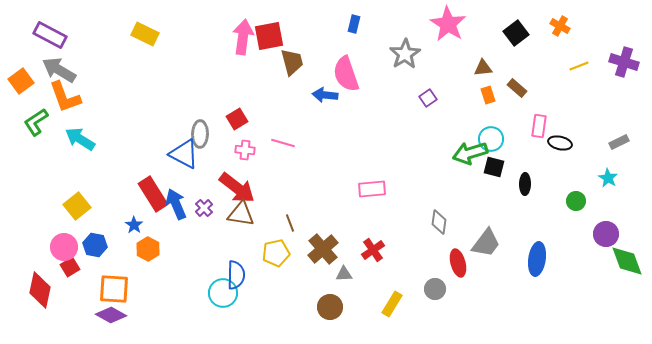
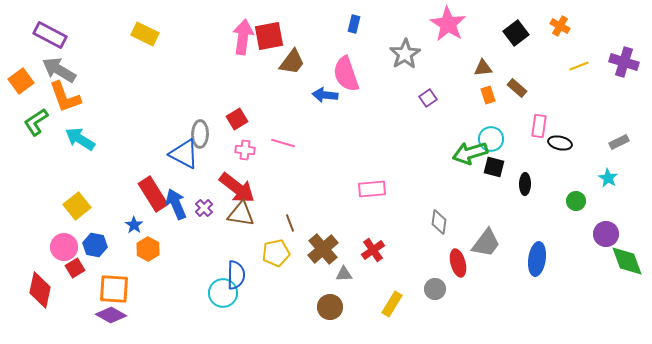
brown trapezoid at (292, 62): rotated 52 degrees clockwise
red square at (70, 267): moved 5 px right, 1 px down
